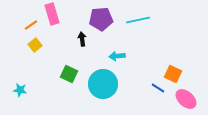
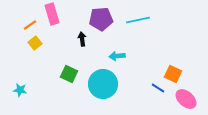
orange line: moved 1 px left
yellow square: moved 2 px up
